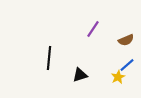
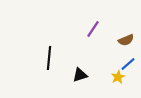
blue line: moved 1 px right, 1 px up
